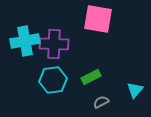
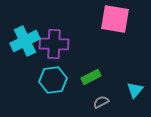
pink square: moved 17 px right
cyan cross: rotated 16 degrees counterclockwise
